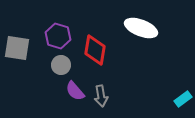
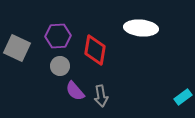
white ellipse: rotated 16 degrees counterclockwise
purple hexagon: rotated 20 degrees counterclockwise
gray square: rotated 16 degrees clockwise
gray circle: moved 1 px left, 1 px down
cyan rectangle: moved 2 px up
